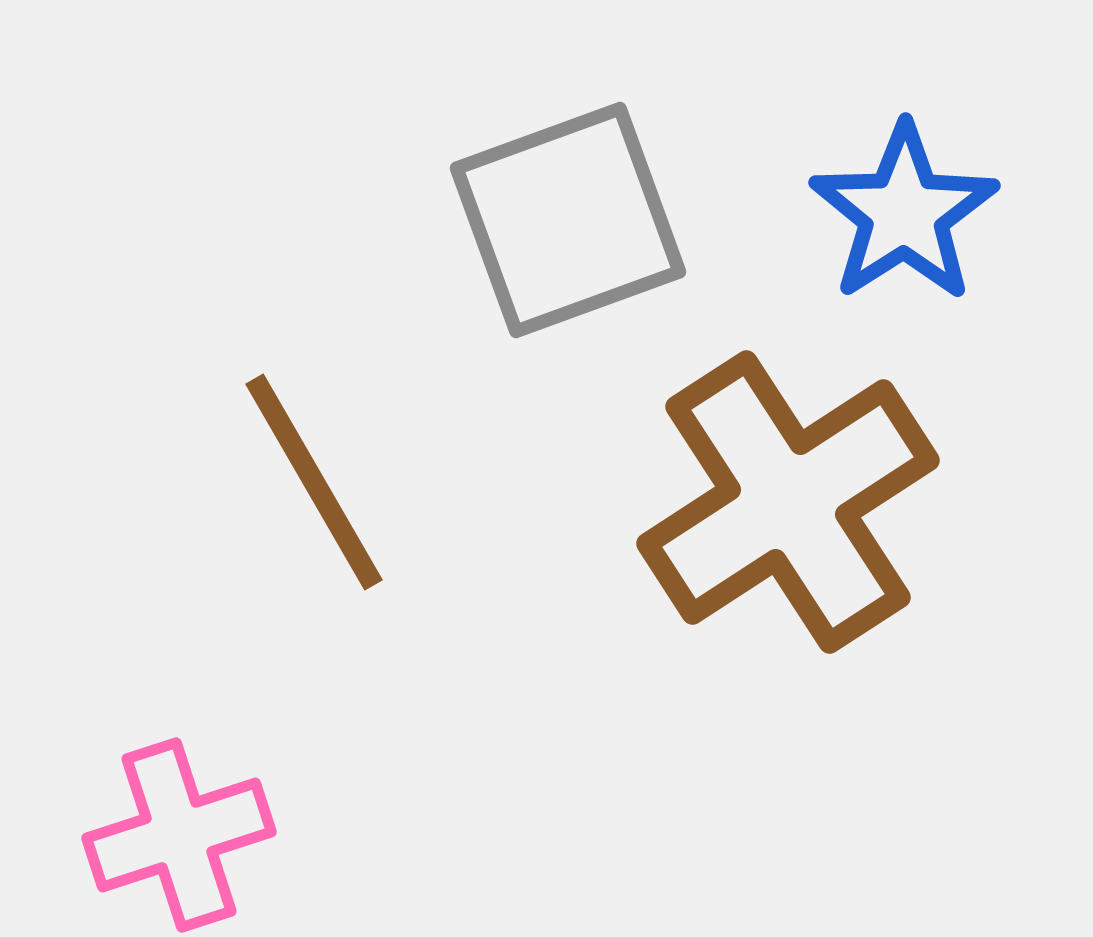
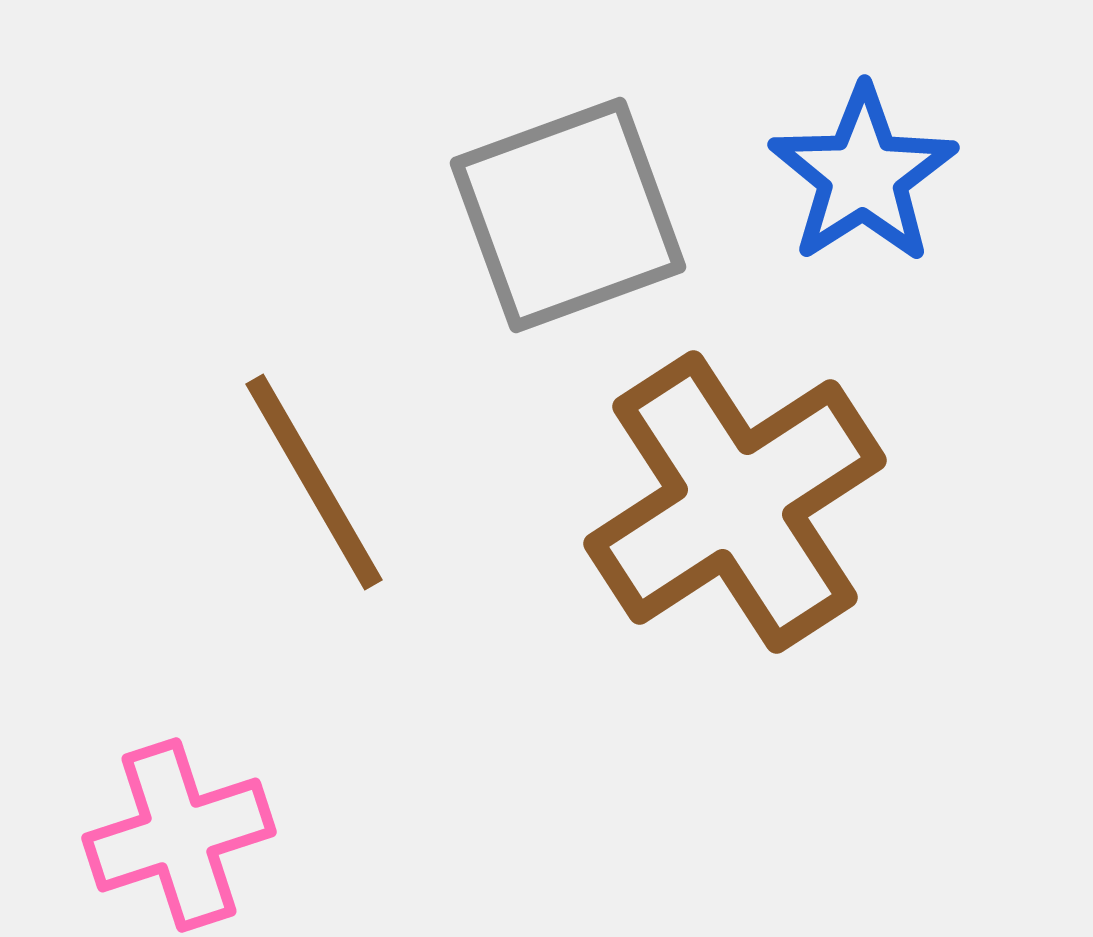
blue star: moved 41 px left, 38 px up
gray square: moved 5 px up
brown cross: moved 53 px left
